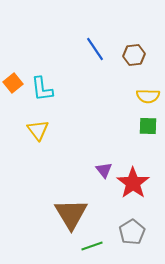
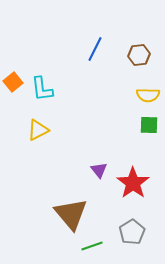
blue line: rotated 60 degrees clockwise
brown hexagon: moved 5 px right
orange square: moved 1 px up
yellow semicircle: moved 1 px up
green square: moved 1 px right, 1 px up
yellow triangle: rotated 40 degrees clockwise
purple triangle: moved 5 px left
brown triangle: rotated 9 degrees counterclockwise
